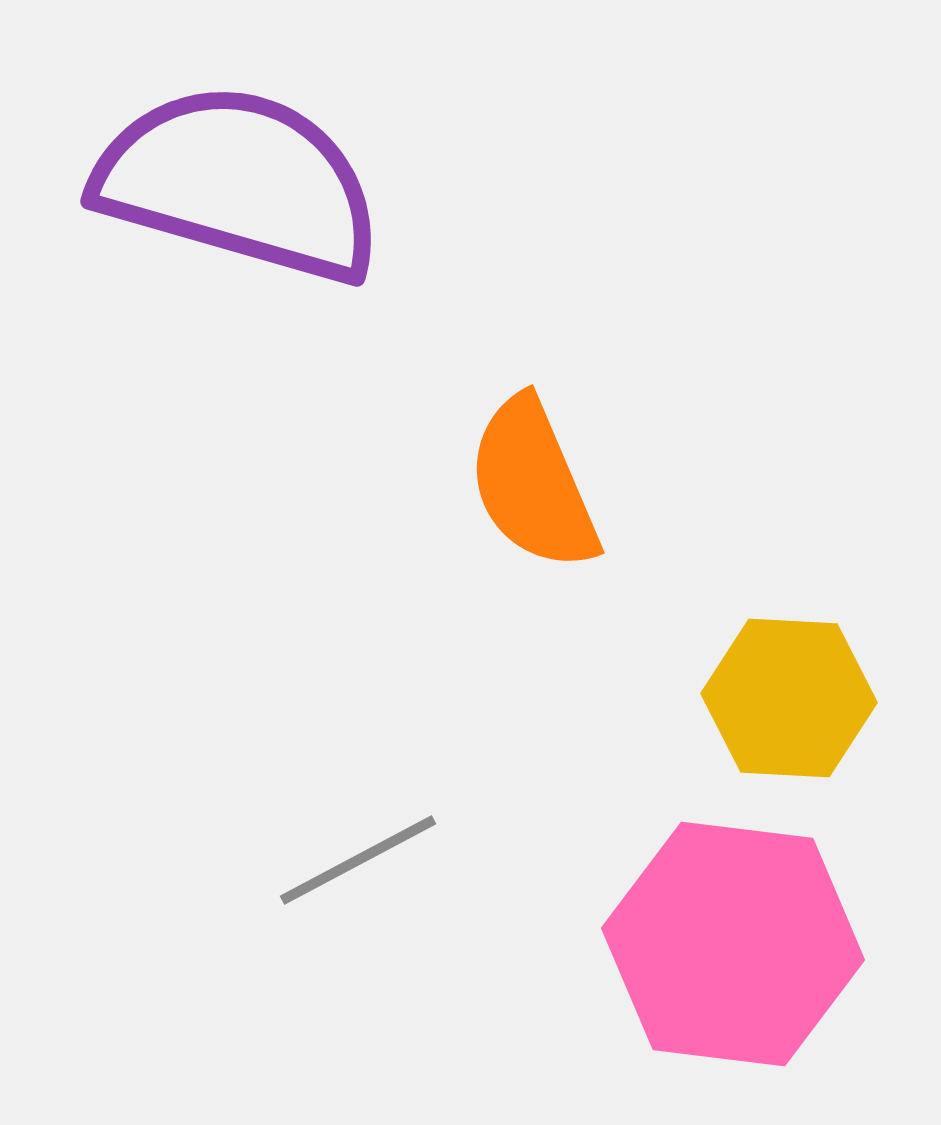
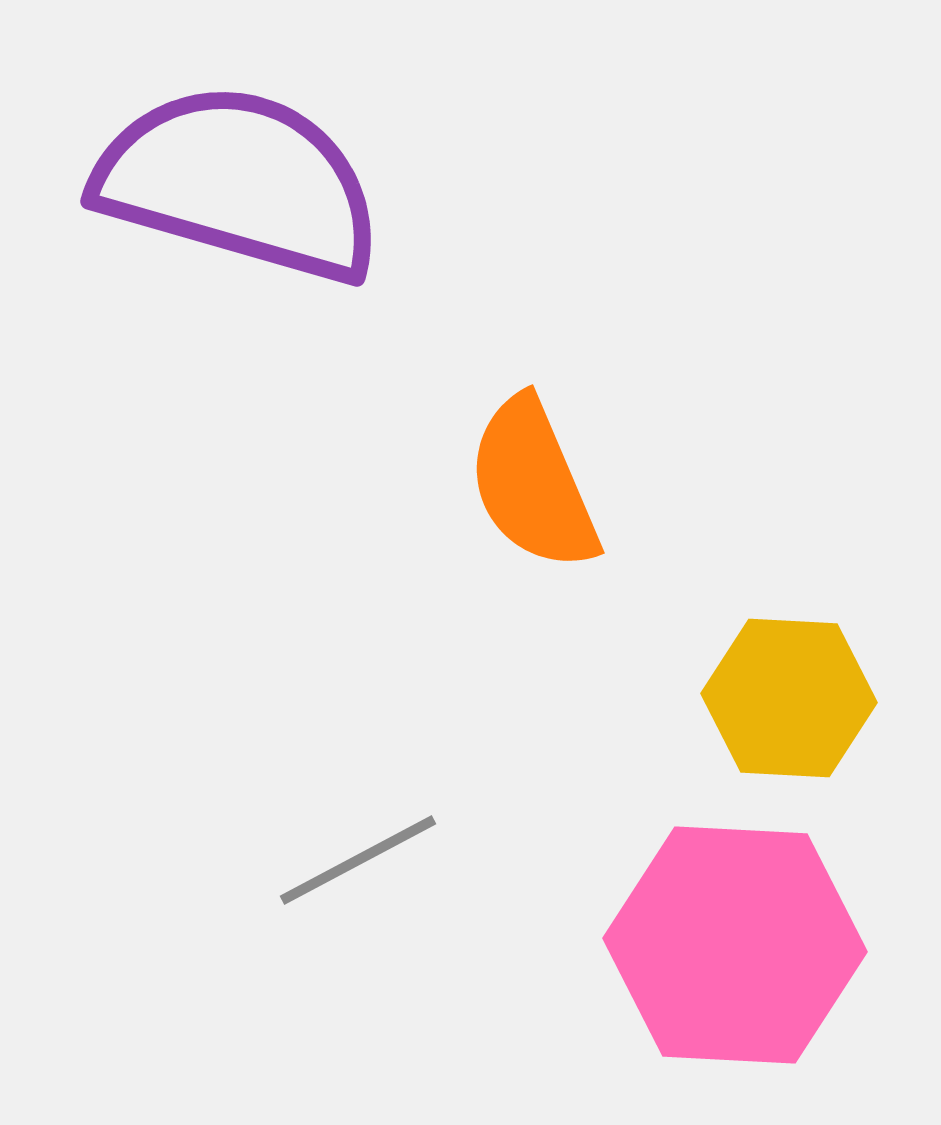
pink hexagon: moved 2 px right, 1 px down; rotated 4 degrees counterclockwise
